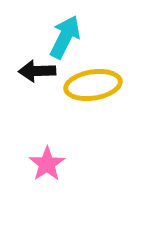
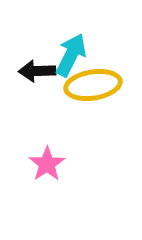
cyan arrow: moved 6 px right, 18 px down
